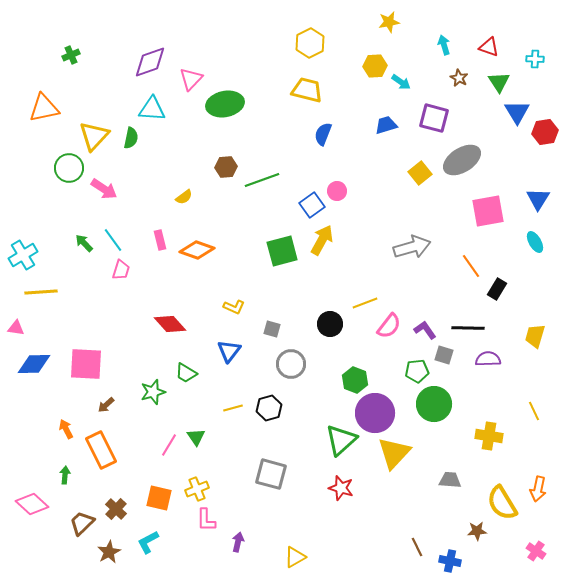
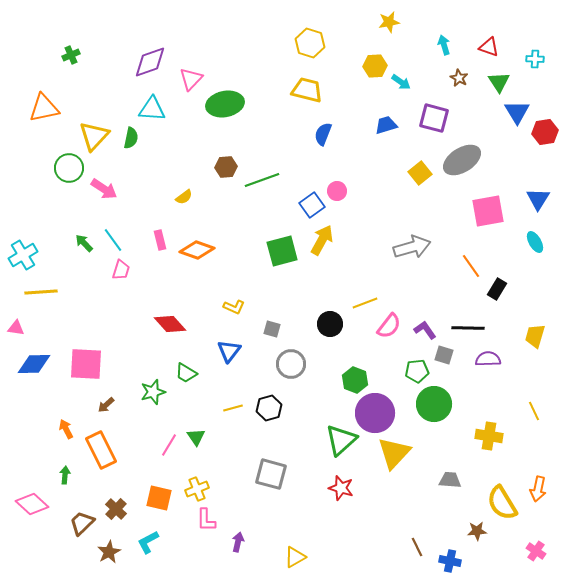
yellow hexagon at (310, 43): rotated 16 degrees counterclockwise
